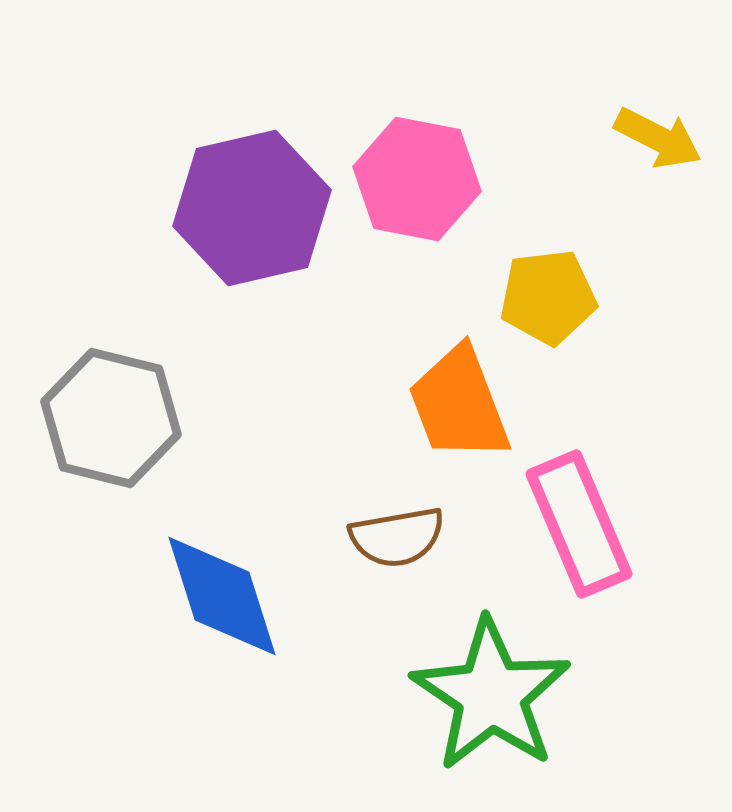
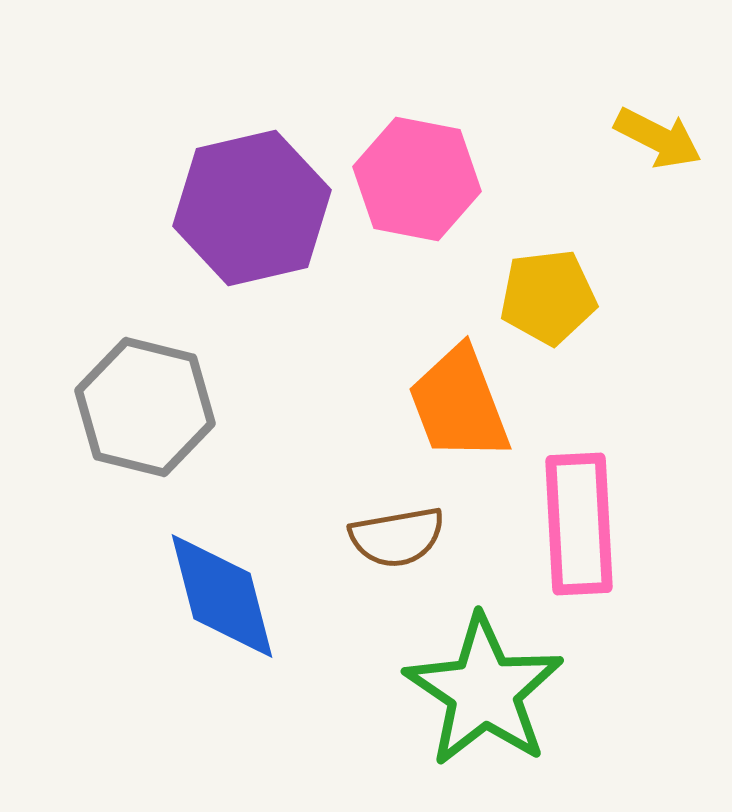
gray hexagon: moved 34 px right, 11 px up
pink rectangle: rotated 20 degrees clockwise
blue diamond: rotated 3 degrees clockwise
green star: moved 7 px left, 4 px up
